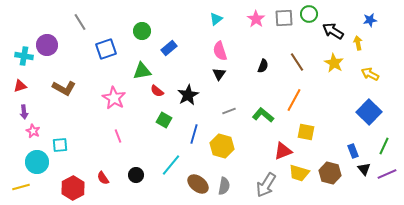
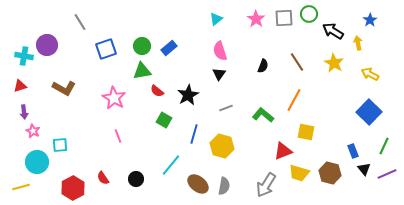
blue star at (370, 20): rotated 24 degrees counterclockwise
green circle at (142, 31): moved 15 px down
gray line at (229, 111): moved 3 px left, 3 px up
black circle at (136, 175): moved 4 px down
